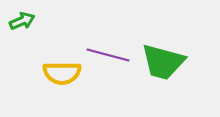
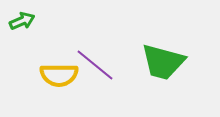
purple line: moved 13 px left, 10 px down; rotated 24 degrees clockwise
yellow semicircle: moved 3 px left, 2 px down
